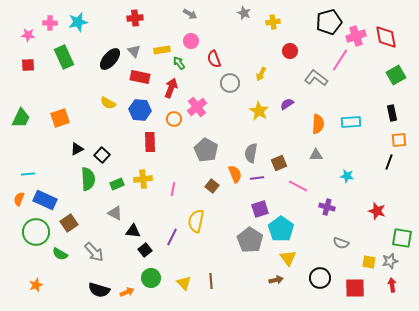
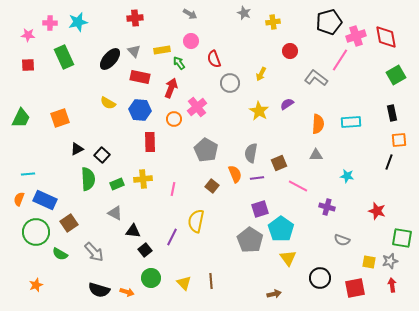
gray semicircle at (341, 243): moved 1 px right, 3 px up
brown arrow at (276, 280): moved 2 px left, 14 px down
red square at (355, 288): rotated 10 degrees counterclockwise
orange arrow at (127, 292): rotated 40 degrees clockwise
